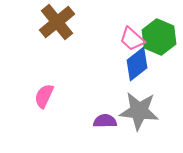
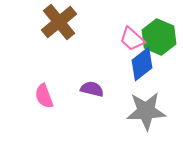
brown cross: moved 2 px right
blue diamond: moved 5 px right
pink semicircle: rotated 45 degrees counterclockwise
gray star: moved 7 px right; rotated 9 degrees counterclockwise
purple semicircle: moved 13 px left, 32 px up; rotated 15 degrees clockwise
